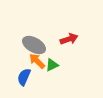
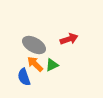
orange arrow: moved 2 px left, 3 px down
blue semicircle: rotated 42 degrees counterclockwise
